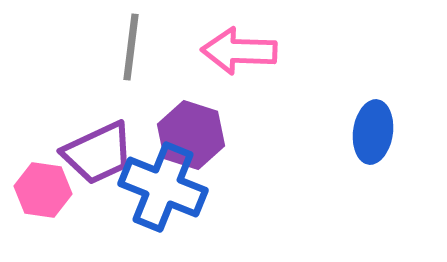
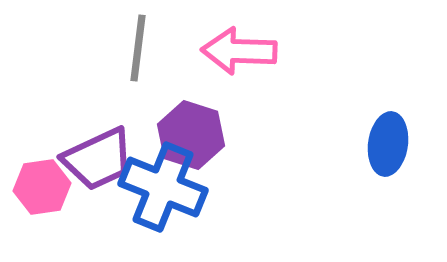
gray line: moved 7 px right, 1 px down
blue ellipse: moved 15 px right, 12 px down
purple trapezoid: moved 6 px down
pink hexagon: moved 1 px left, 3 px up; rotated 16 degrees counterclockwise
